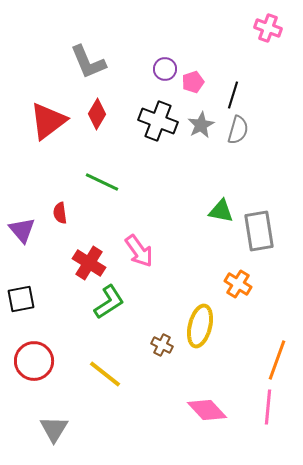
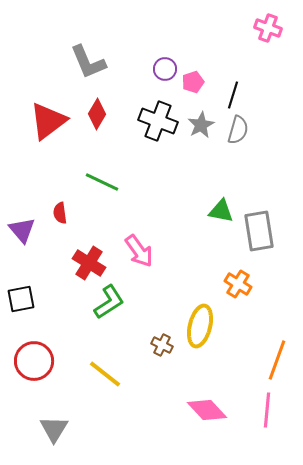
pink line: moved 1 px left, 3 px down
